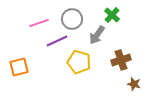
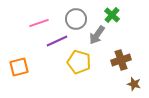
gray circle: moved 4 px right
